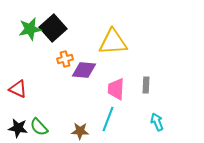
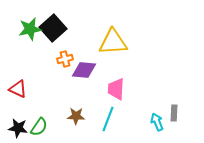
gray rectangle: moved 28 px right, 28 px down
green semicircle: rotated 102 degrees counterclockwise
brown star: moved 4 px left, 15 px up
